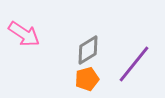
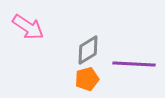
pink arrow: moved 4 px right, 7 px up
purple line: rotated 54 degrees clockwise
